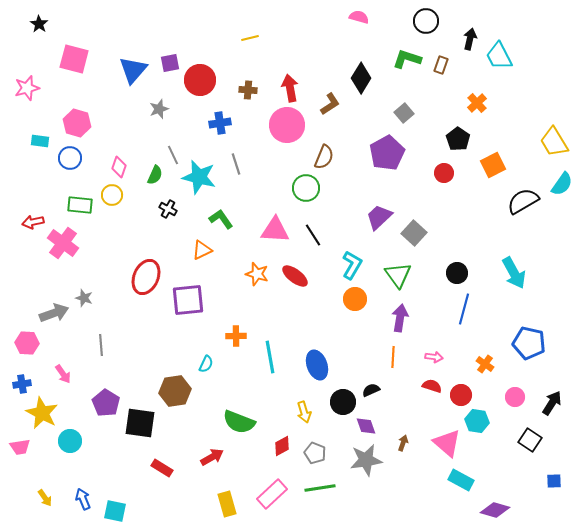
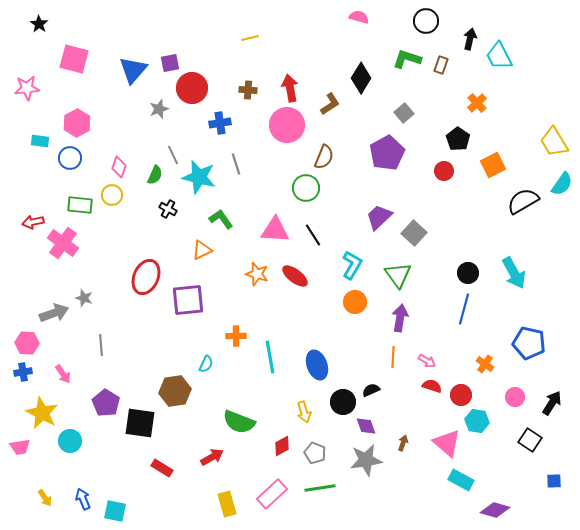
red circle at (200, 80): moved 8 px left, 8 px down
pink star at (27, 88): rotated 10 degrees clockwise
pink hexagon at (77, 123): rotated 16 degrees clockwise
red circle at (444, 173): moved 2 px up
black circle at (457, 273): moved 11 px right
orange circle at (355, 299): moved 3 px down
pink arrow at (434, 357): moved 7 px left, 4 px down; rotated 24 degrees clockwise
blue cross at (22, 384): moved 1 px right, 12 px up
